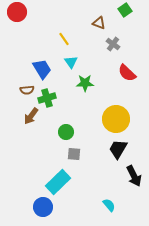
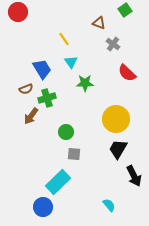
red circle: moved 1 px right
brown semicircle: moved 1 px left, 1 px up; rotated 16 degrees counterclockwise
